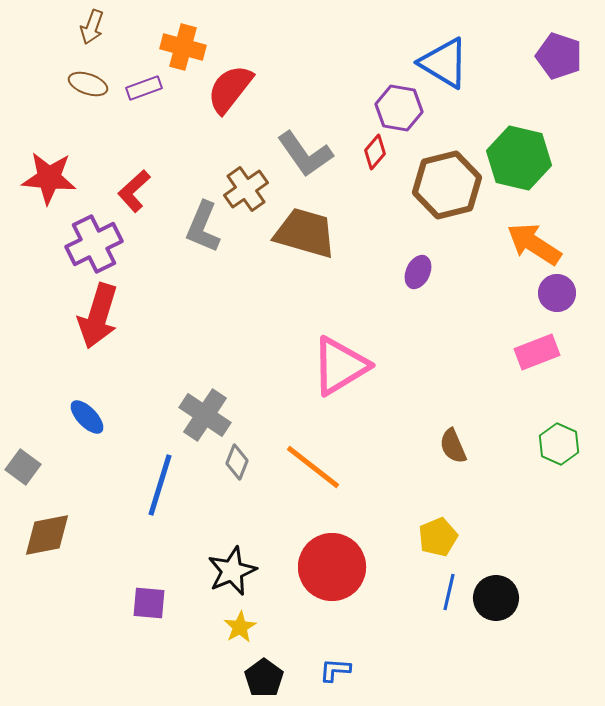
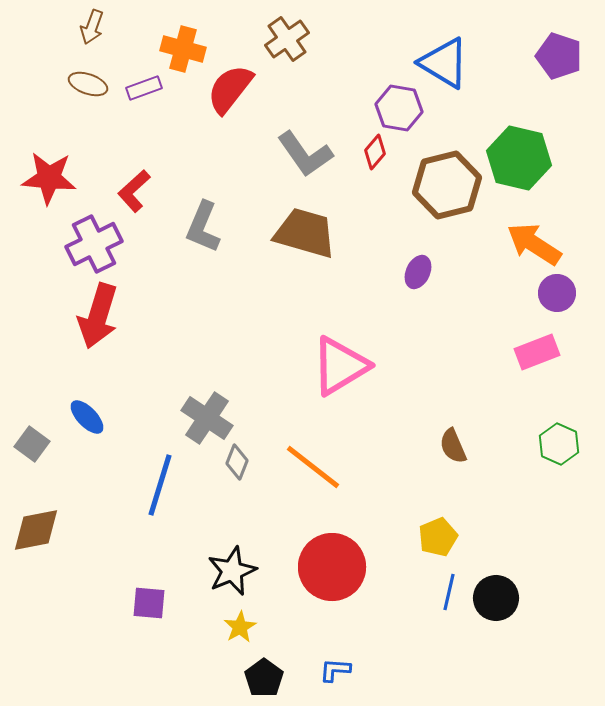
orange cross at (183, 47): moved 2 px down
brown cross at (246, 189): moved 41 px right, 150 px up
gray cross at (205, 415): moved 2 px right, 3 px down
gray square at (23, 467): moved 9 px right, 23 px up
brown diamond at (47, 535): moved 11 px left, 5 px up
